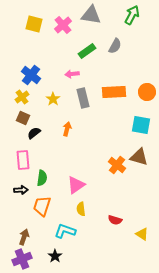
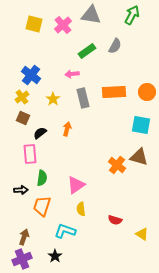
black semicircle: moved 6 px right
pink rectangle: moved 7 px right, 6 px up
